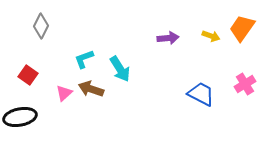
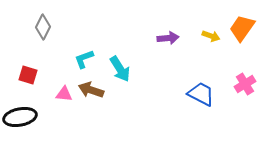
gray diamond: moved 2 px right, 1 px down
red square: rotated 18 degrees counterclockwise
brown arrow: moved 1 px down
pink triangle: moved 1 px down; rotated 48 degrees clockwise
